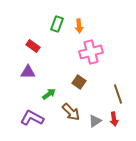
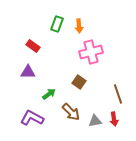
gray triangle: rotated 24 degrees clockwise
